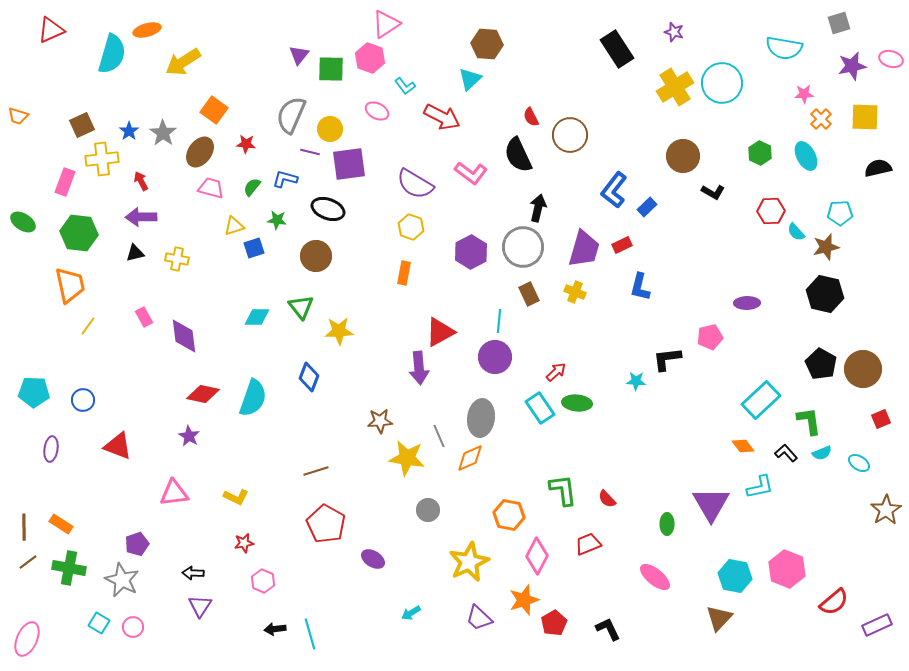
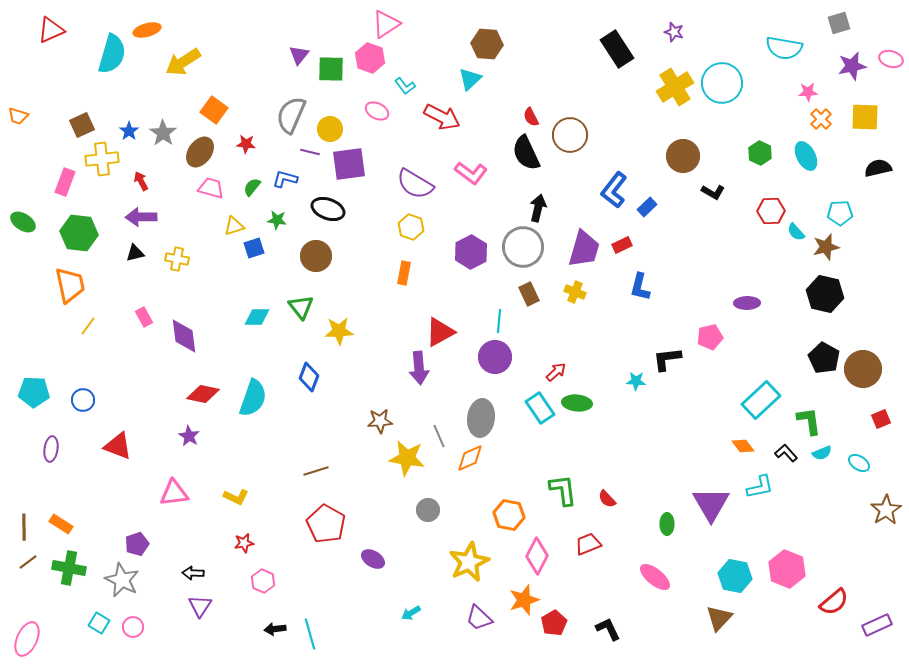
pink star at (804, 94): moved 4 px right, 2 px up
black semicircle at (518, 155): moved 8 px right, 2 px up
black pentagon at (821, 364): moved 3 px right, 6 px up
